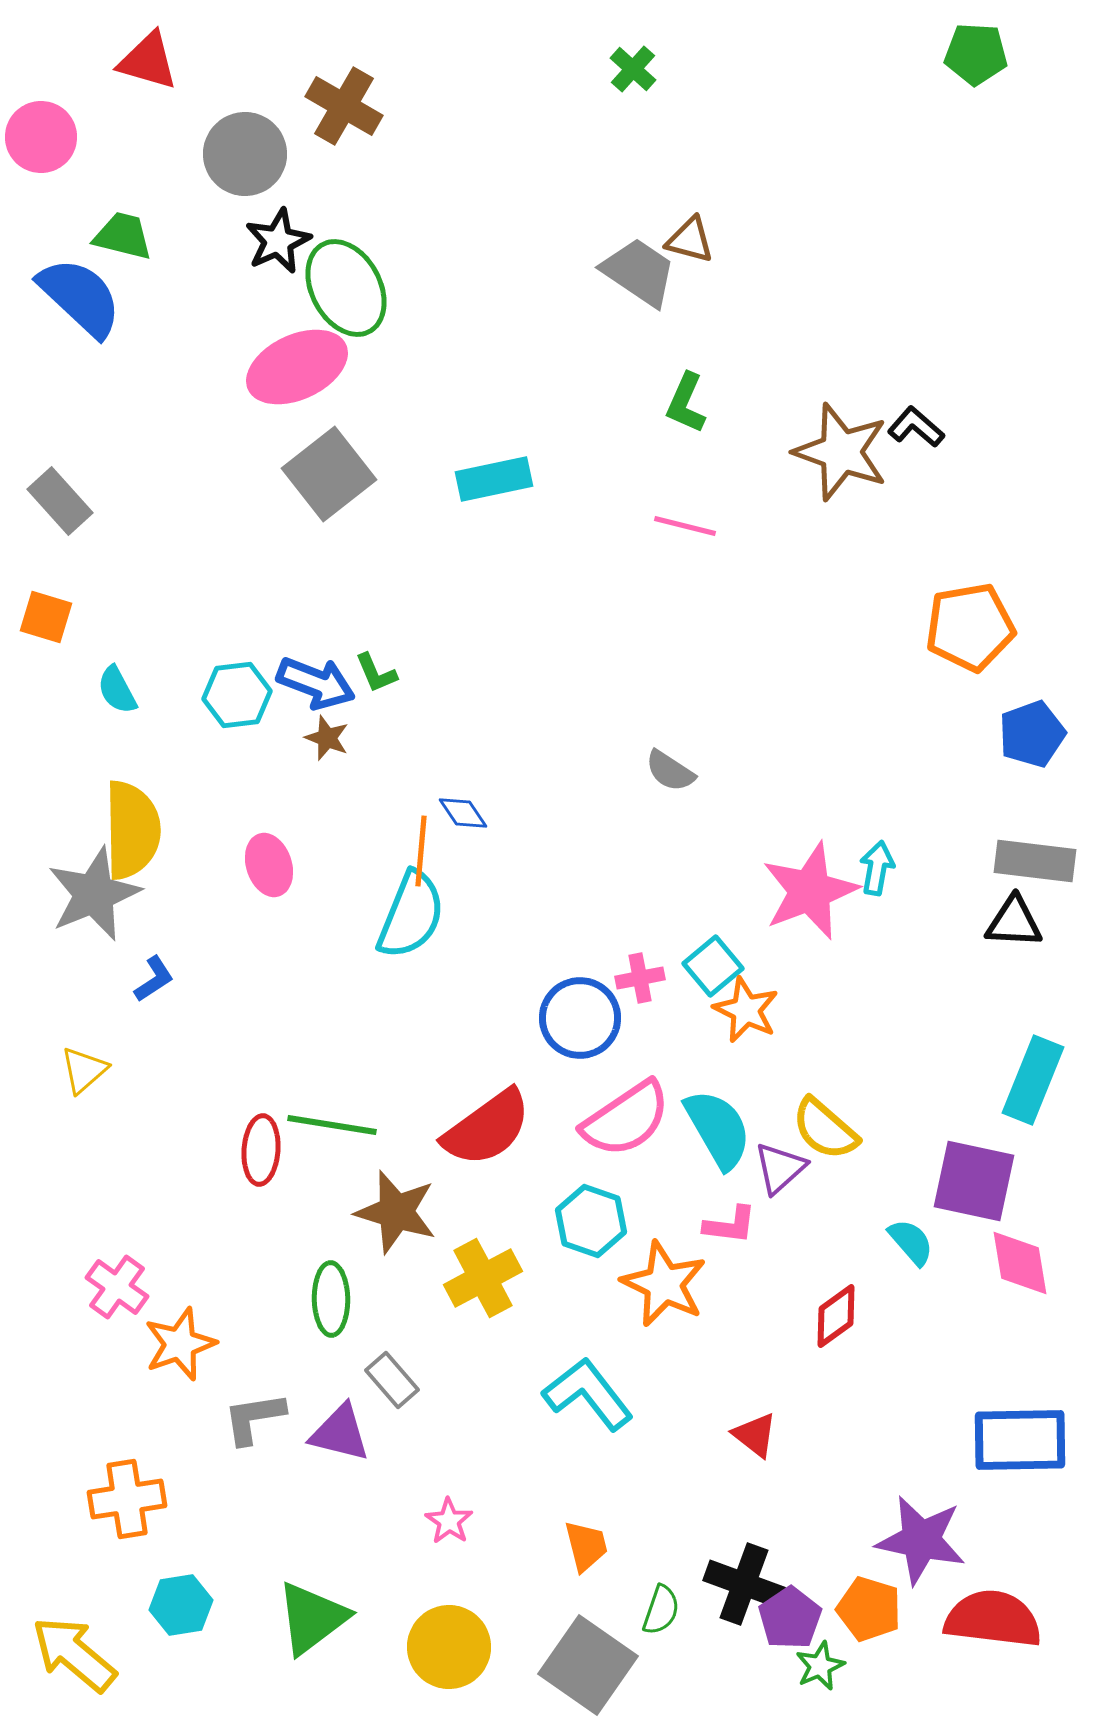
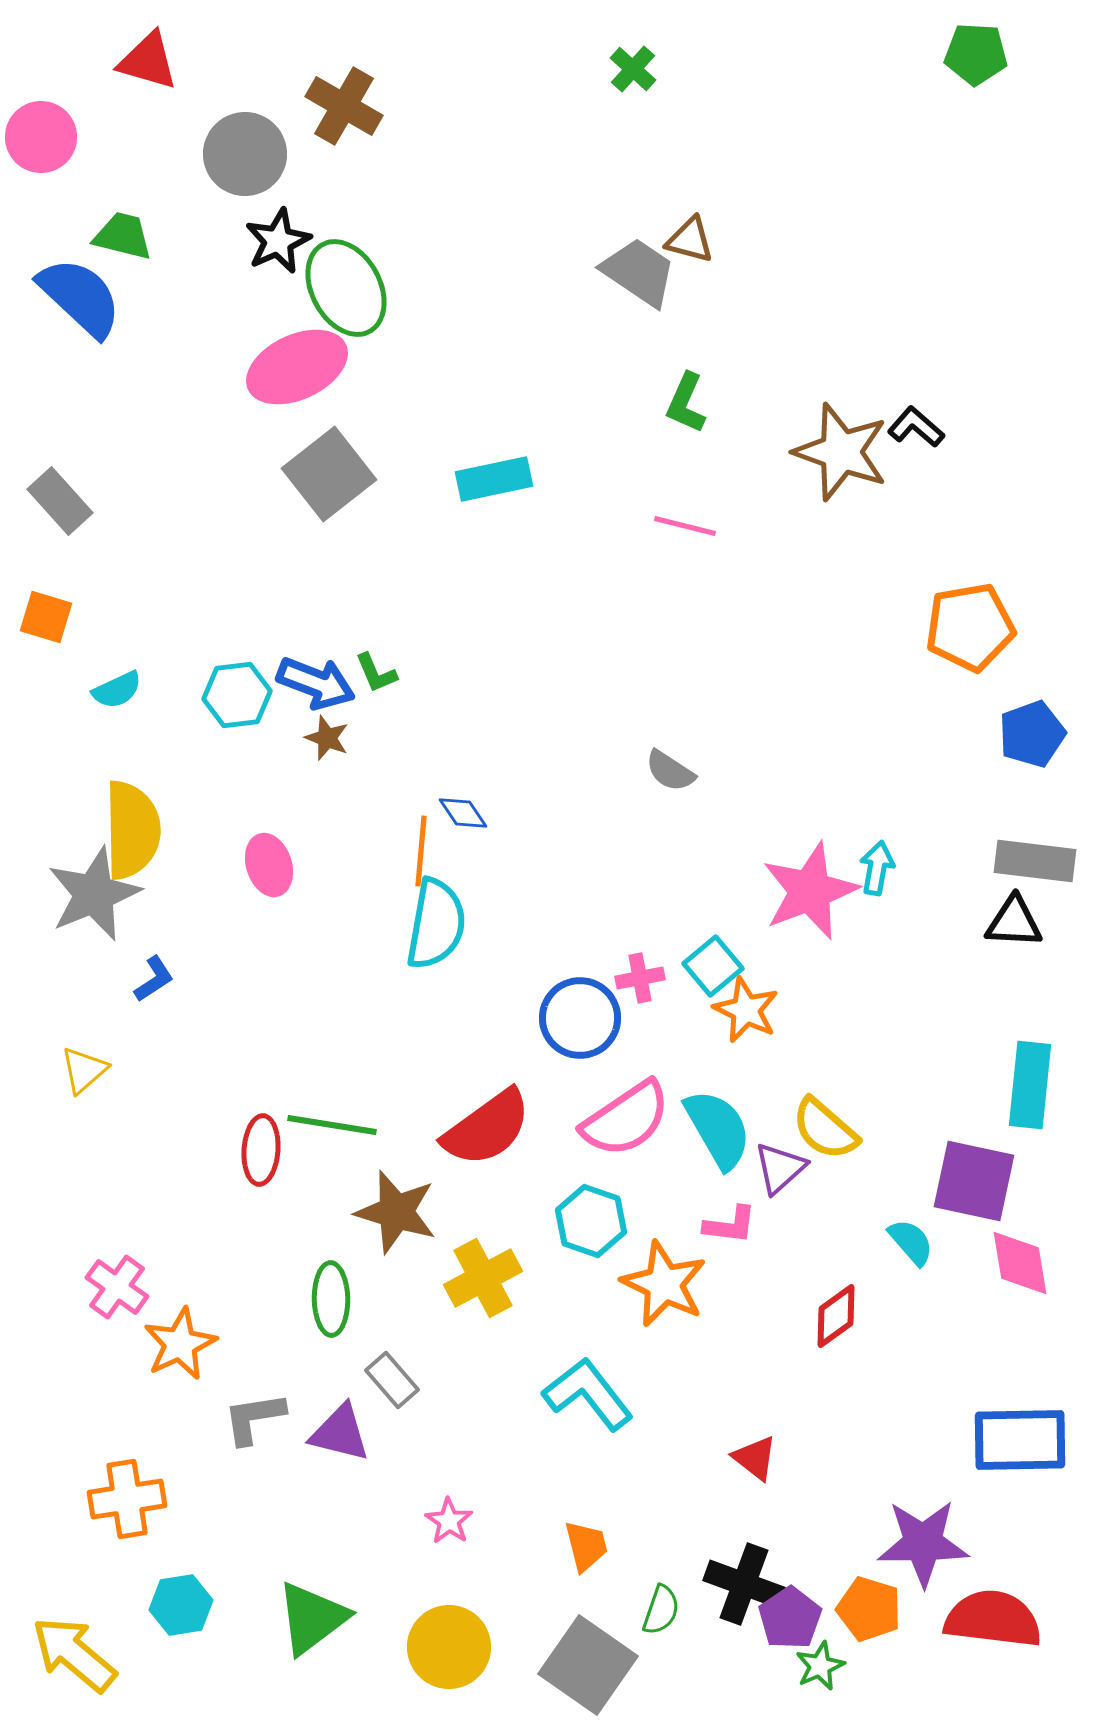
cyan semicircle at (117, 690): rotated 87 degrees counterclockwise
cyan semicircle at (411, 915): moved 25 px right, 9 px down; rotated 12 degrees counterclockwise
cyan rectangle at (1033, 1080): moved 3 px left, 5 px down; rotated 16 degrees counterclockwise
orange star at (180, 1344): rotated 6 degrees counterclockwise
red triangle at (755, 1435): moved 23 px down
purple star at (921, 1540): moved 2 px right, 3 px down; rotated 12 degrees counterclockwise
